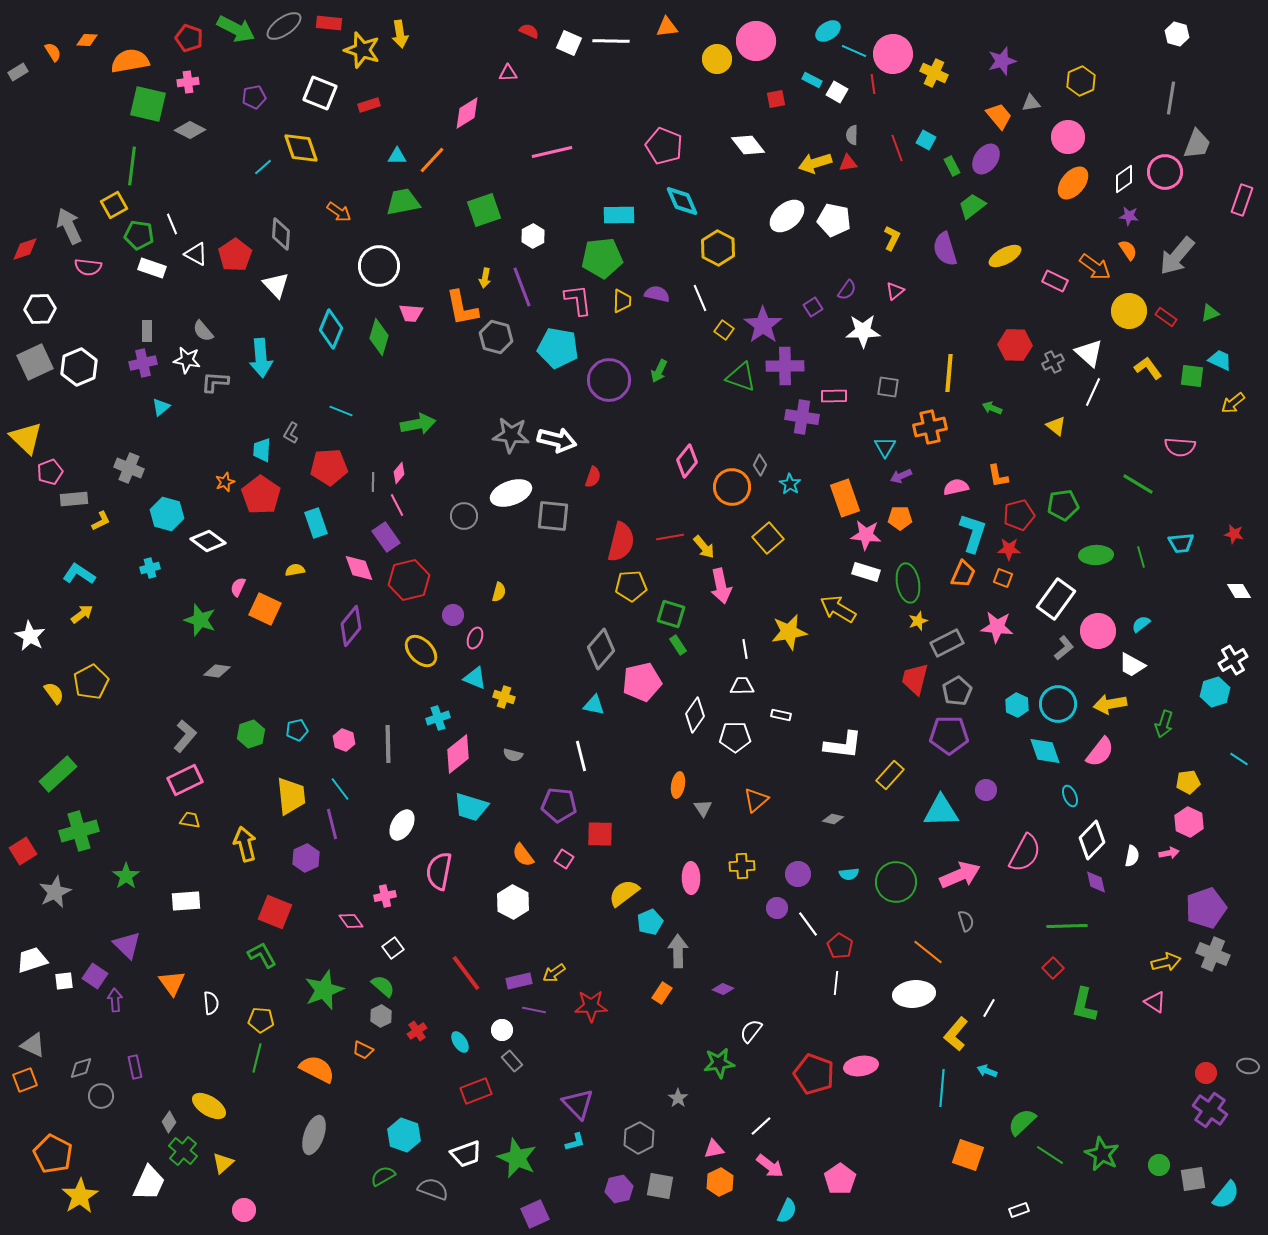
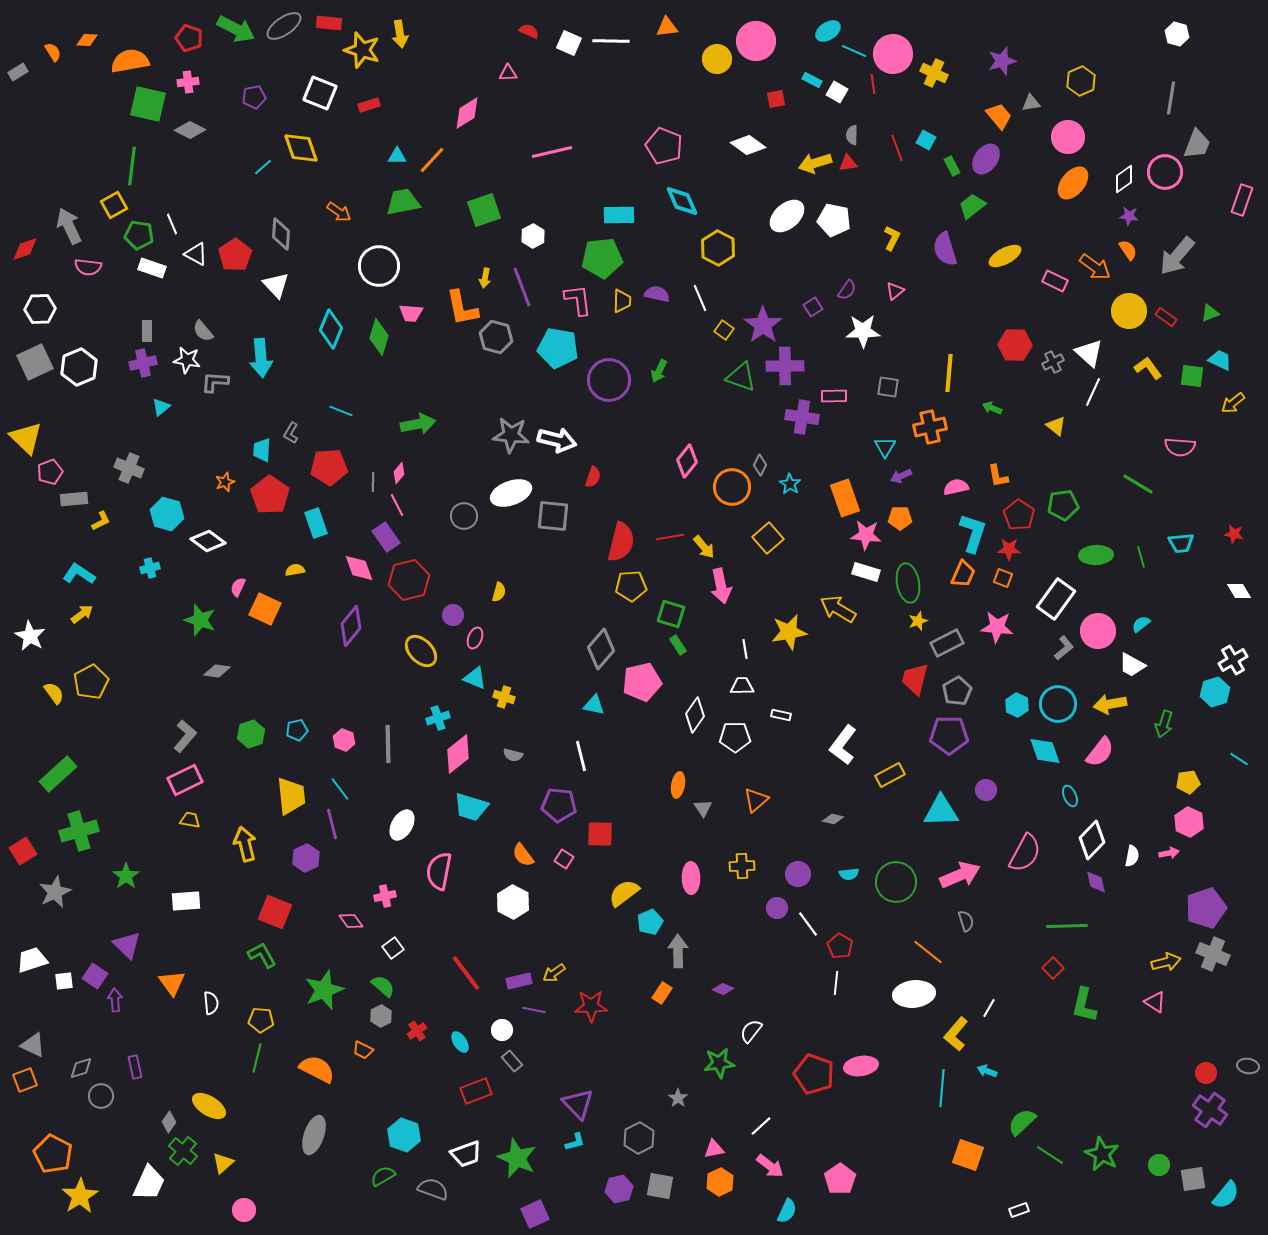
white diamond at (748, 145): rotated 16 degrees counterclockwise
red pentagon at (261, 495): moved 9 px right
red pentagon at (1019, 515): rotated 24 degrees counterclockwise
white L-shape at (843, 745): rotated 120 degrees clockwise
yellow rectangle at (890, 775): rotated 20 degrees clockwise
